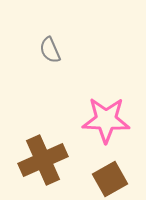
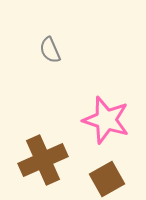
pink star: rotated 15 degrees clockwise
brown square: moved 3 px left
